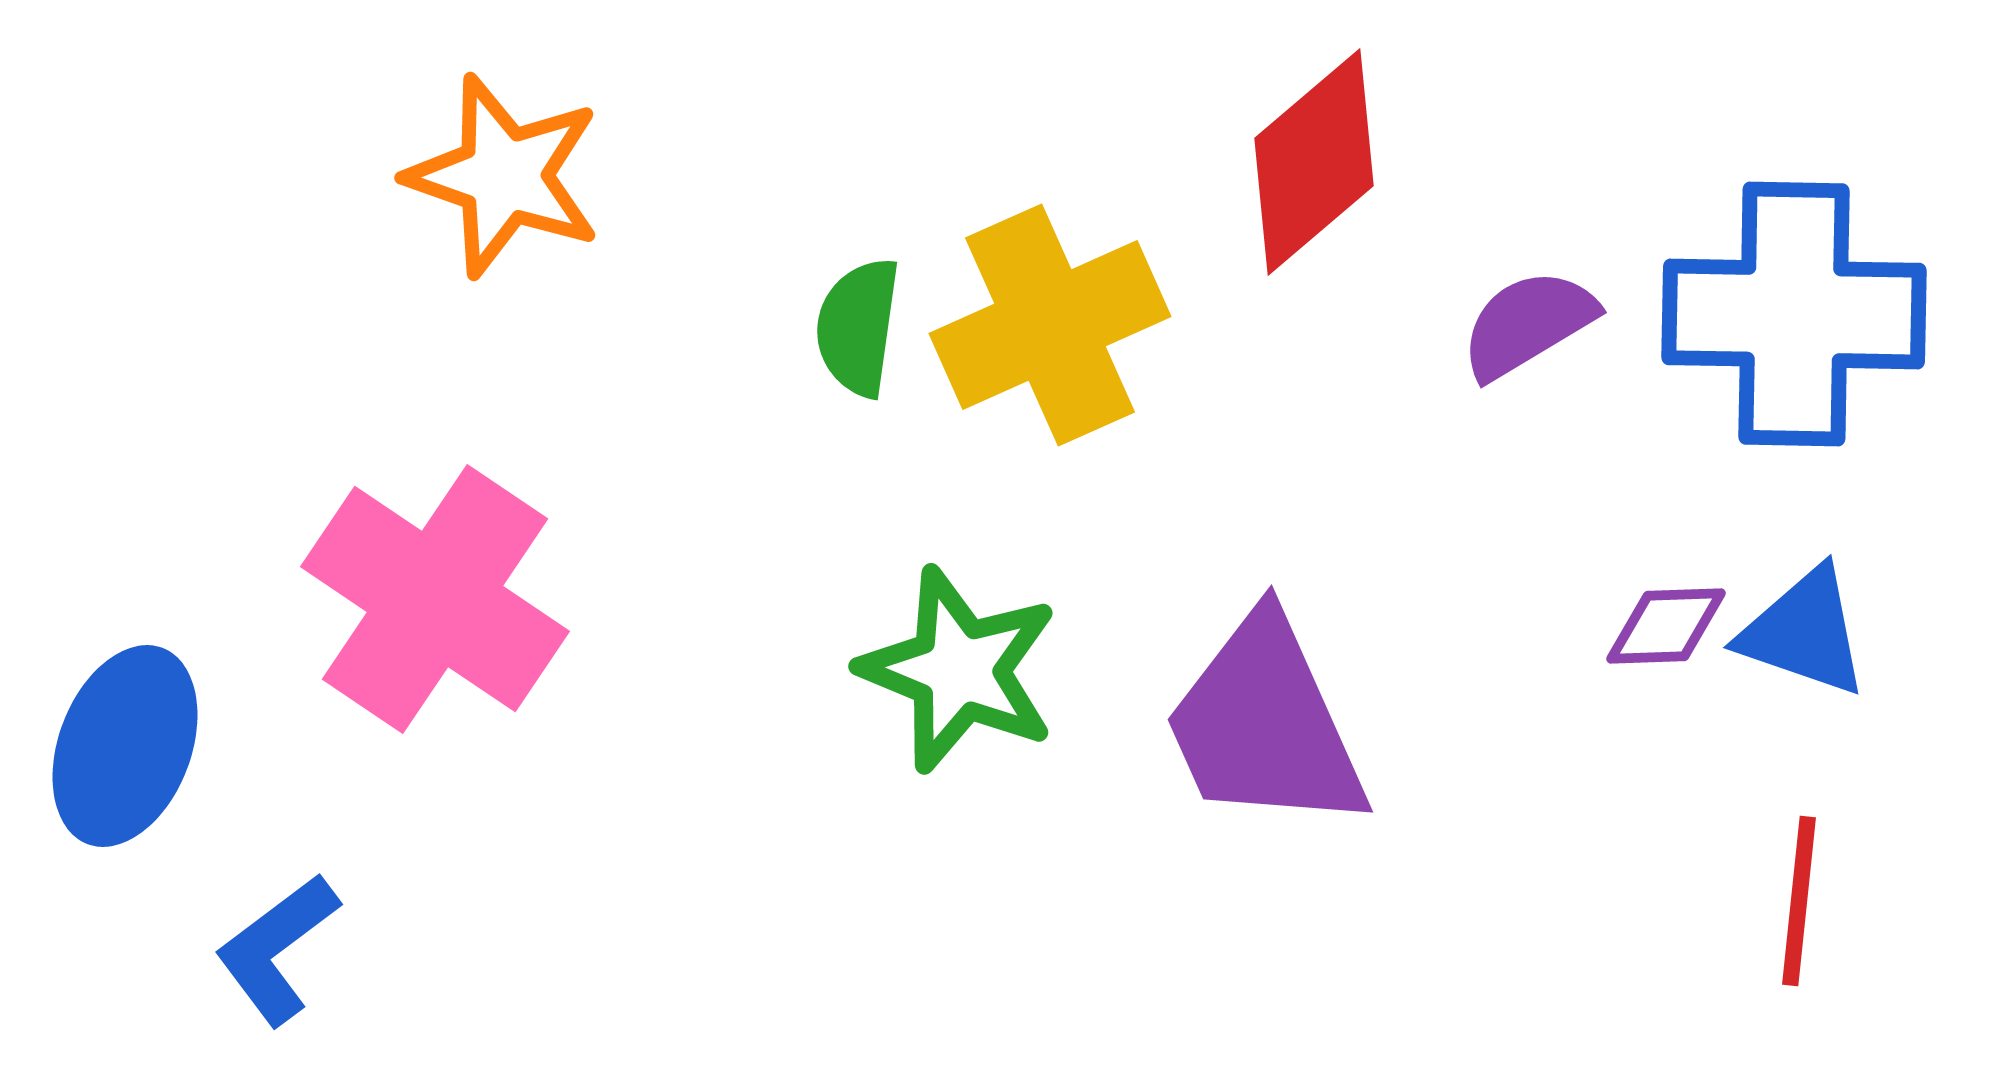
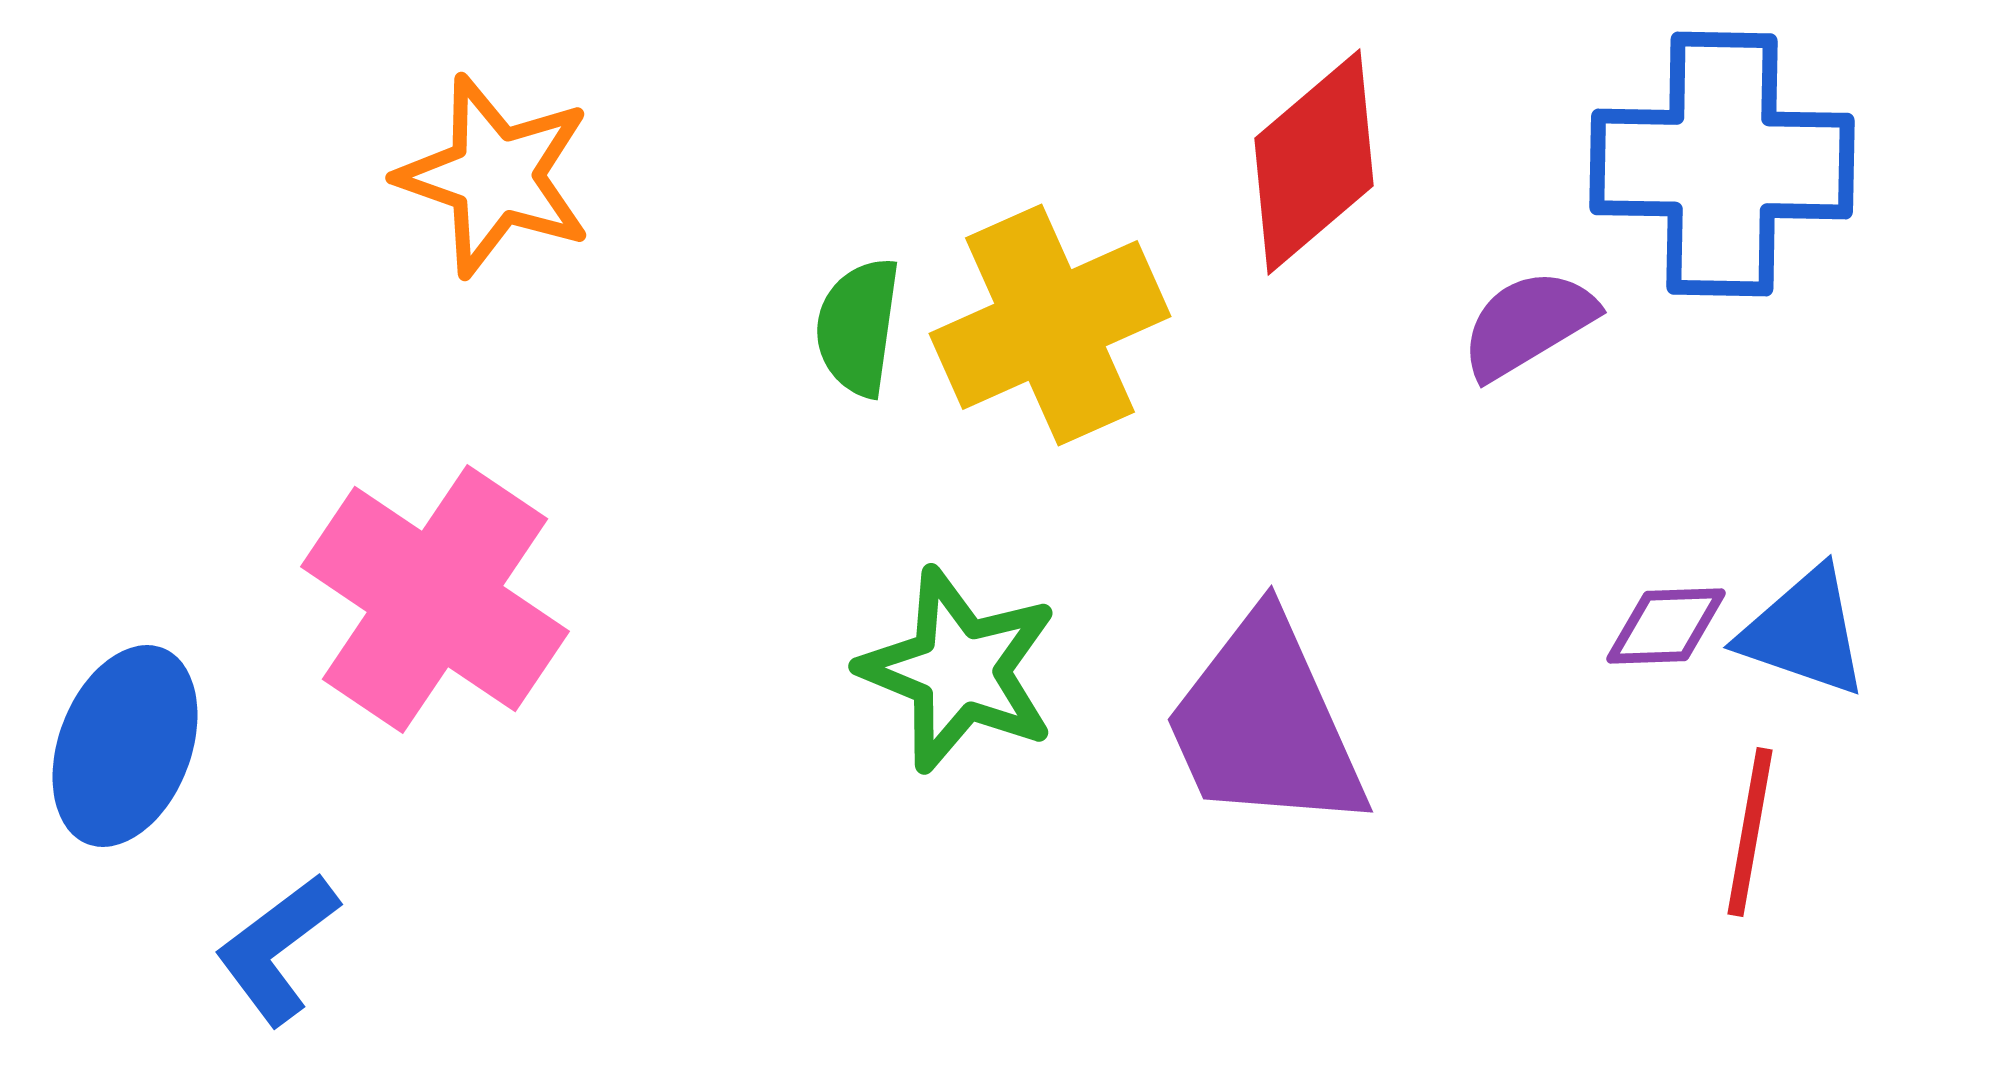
orange star: moved 9 px left
blue cross: moved 72 px left, 150 px up
red line: moved 49 px left, 69 px up; rotated 4 degrees clockwise
